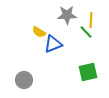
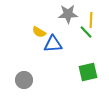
gray star: moved 1 px right, 1 px up
blue triangle: rotated 18 degrees clockwise
